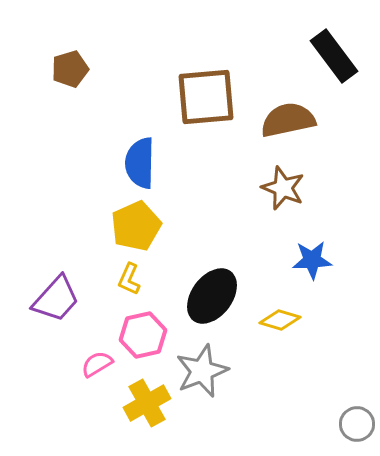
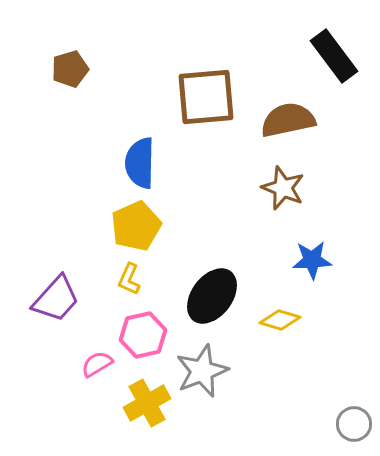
gray circle: moved 3 px left
